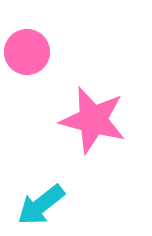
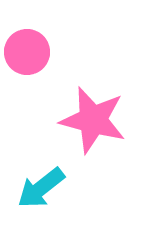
cyan arrow: moved 17 px up
